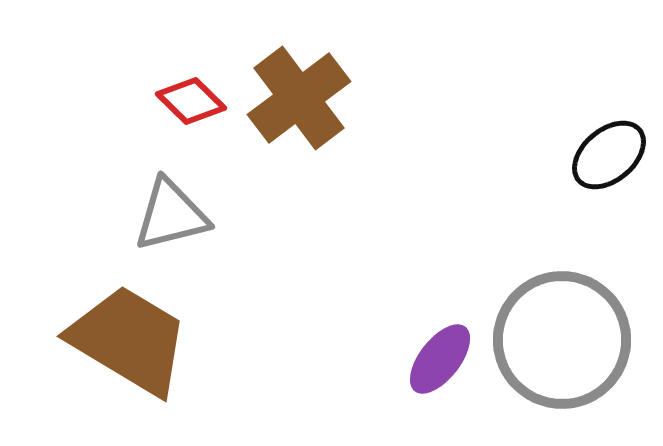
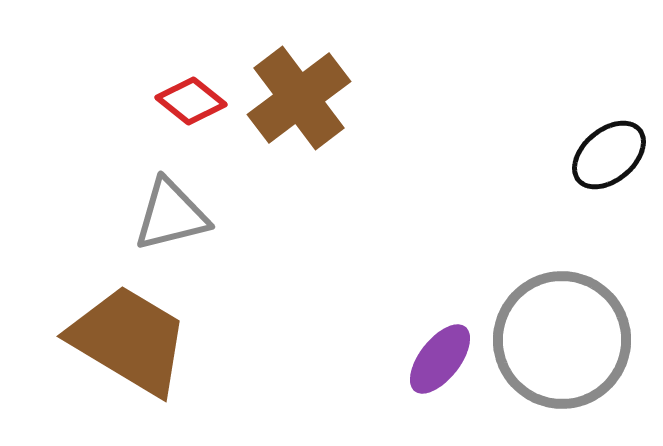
red diamond: rotated 6 degrees counterclockwise
